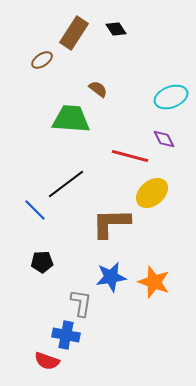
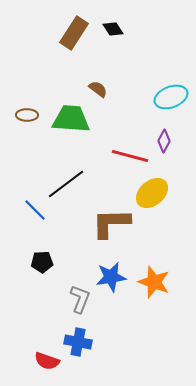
black diamond: moved 3 px left
brown ellipse: moved 15 px left, 55 px down; rotated 35 degrees clockwise
purple diamond: moved 2 px down; rotated 55 degrees clockwise
gray L-shape: moved 1 px left, 4 px up; rotated 12 degrees clockwise
blue cross: moved 12 px right, 7 px down
